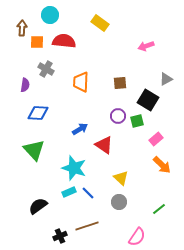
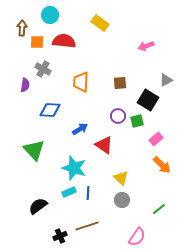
gray cross: moved 3 px left
gray triangle: moved 1 px down
blue diamond: moved 12 px right, 3 px up
blue line: rotated 48 degrees clockwise
gray circle: moved 3 px right, 2 px up
